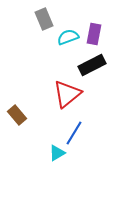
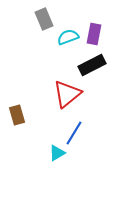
brown rectangle: rotated 24 degrees clockwise
